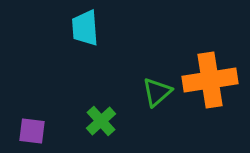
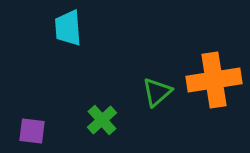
cyan trapezoid: moved 17 px left
orange cross: moved 4 px right
green cross: moved 1 px right, 1 px up
